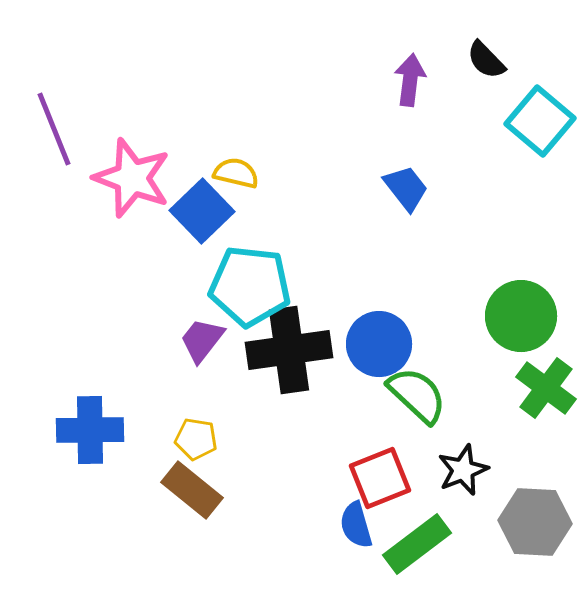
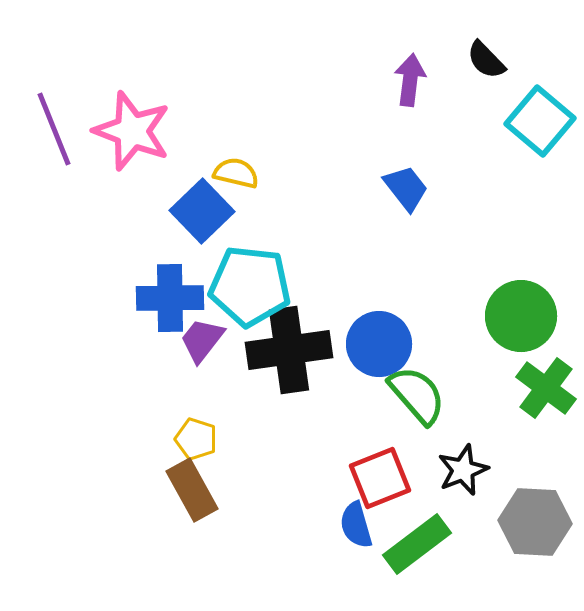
pink star: moved 47 px up
green semicircle: rotated 6 degrees clockwise
blue cross: moved 80 px right, 132 px up
yellow pentagon: rotated 9 degrees clockwise
brown rectangle: rotated 22 degrees clockwise
